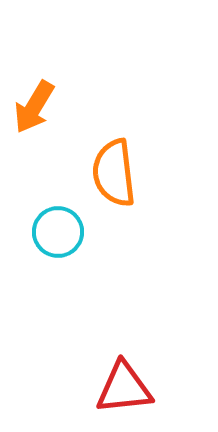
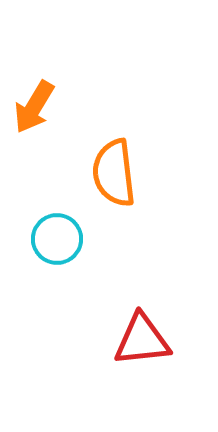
cyan circle: moved 1 px left, 7 px down
red triangle: moved 18 px right, 48 px up
